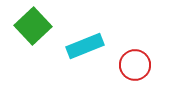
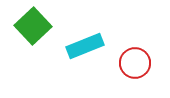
red circle: moved 2 px up
